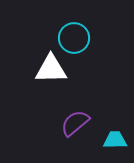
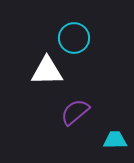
white triangle: moved 4 px left, 2 px down
purple semicircle: moved 11 px up
